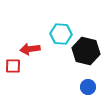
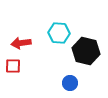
cyan hexagon: moved 2 px left, 1 px up
red arrow: moved 9 px left, 6 px up
blue circle: moved 18 px left, 4 px up
